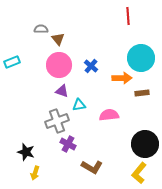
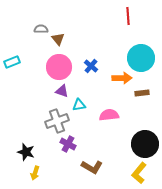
pink circle: moved 2 px down
